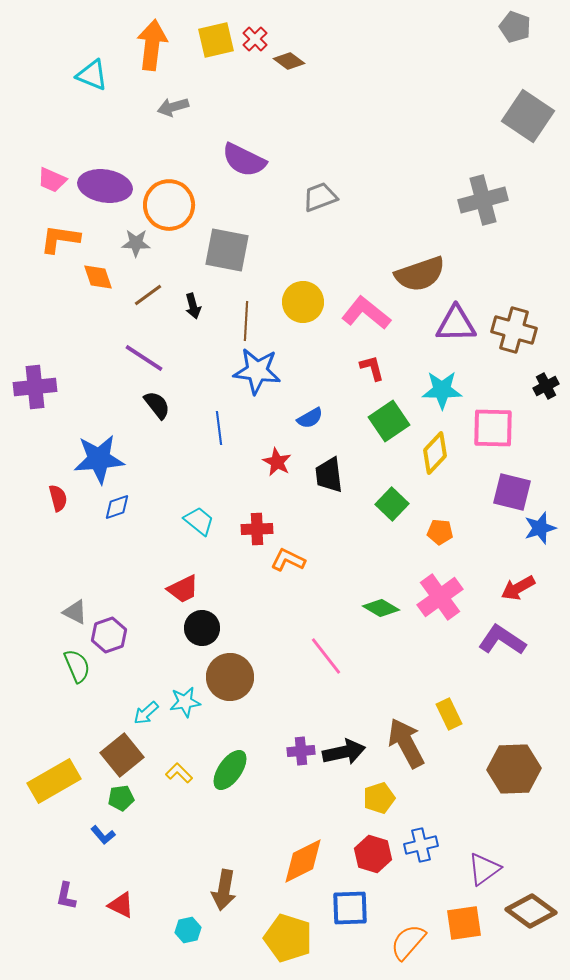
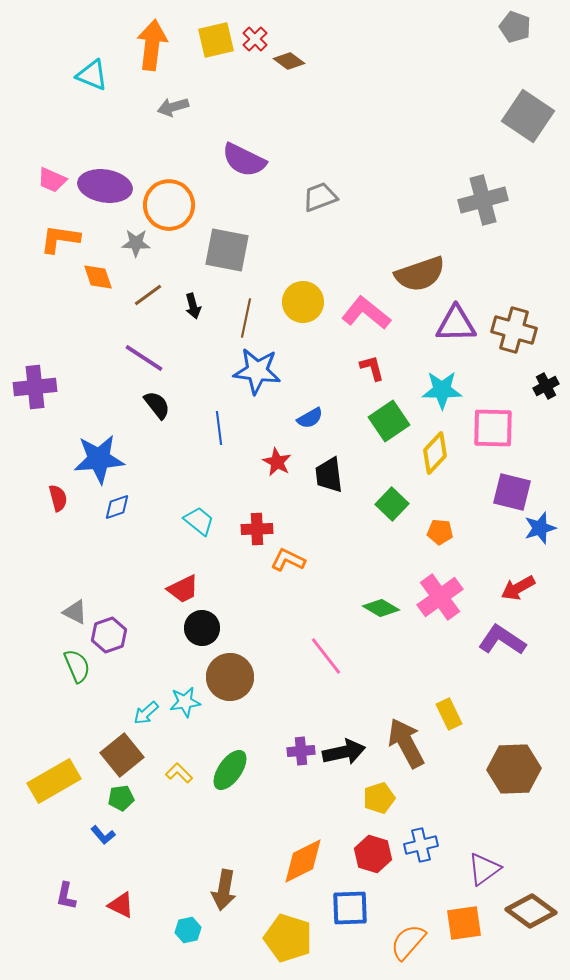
brown line at (246, 321): moved 3 px up; rotated 9 degrees clockwise
